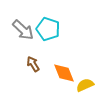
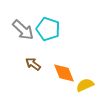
brown arrow: rotated 21 degrees counterclockwise
